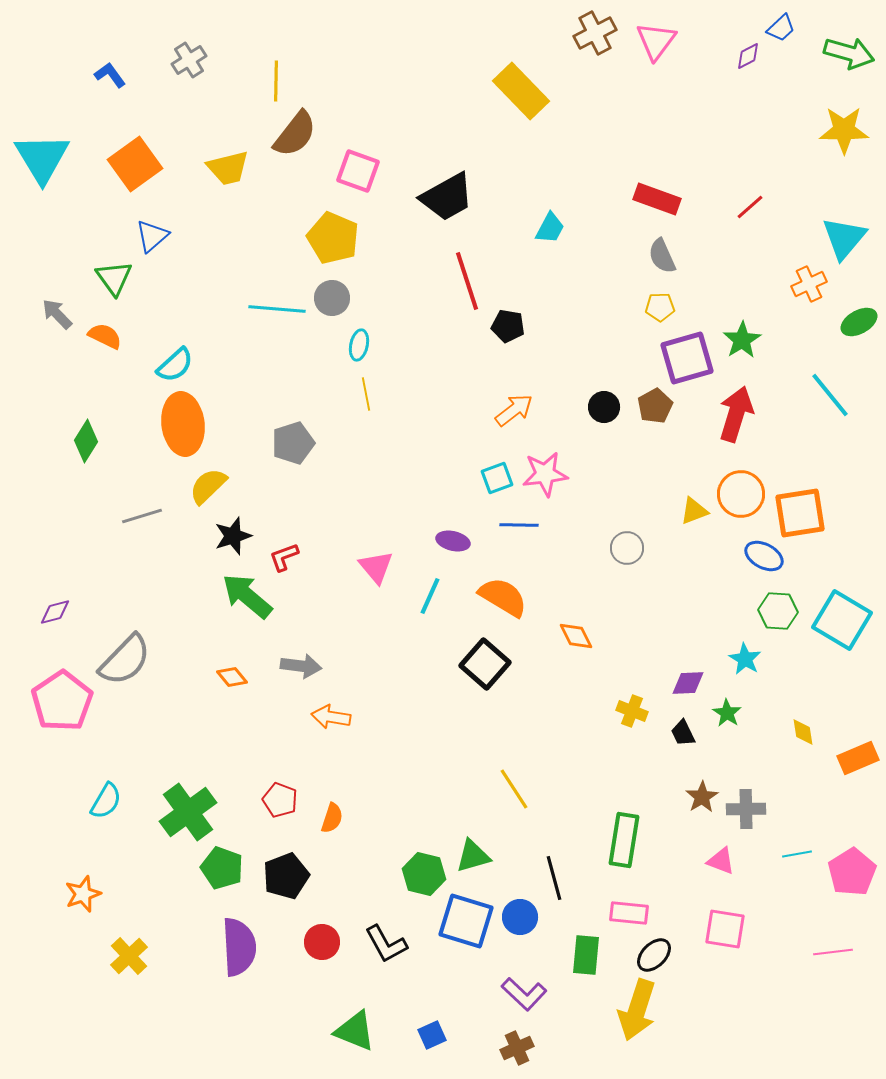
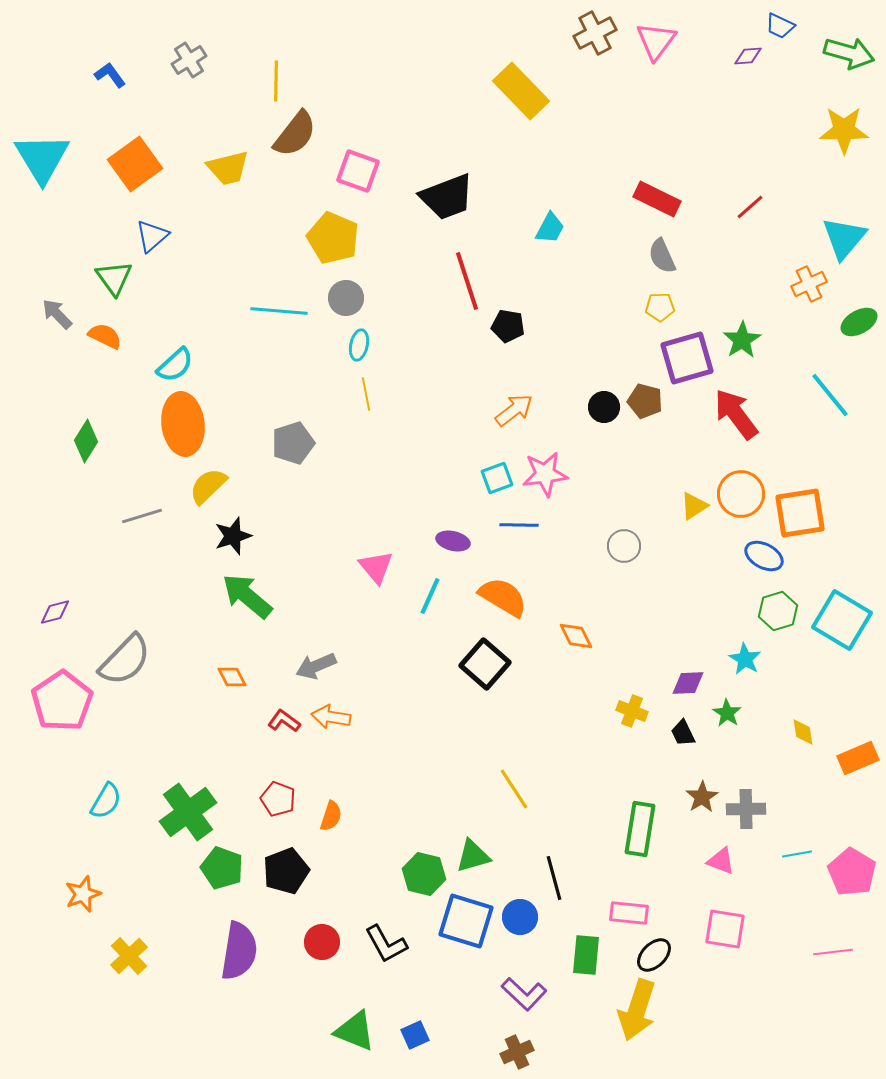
blue trapezoid at (781, 28): moved 1 px left, 2 px up; rotated 68 degrees clockwise
purple diamond at (748, 56): rotated 24 degrees clockwise
black trapezoid at (447, 197): rotated 8 degrees clockwise
red rectangle at (657, 199): rotated 6 degrees clockwise
gray circle at (332, 298): moved 14 px right
cyan line at (277, 309): moved 2 px right, 2 px down
brown pentagon at (655, 406): moved 10 px left, 5 px up; rotated 28 degrees counterclockwise
red arrow at (736, 414): rotated 54 degrees counterclockwise
yellow triangle at (694, 511): moved 5 px up; rotated 12 degrees counterclockwise
gray circle at (627, 548): moved 3 px left, 2 px up
red L-shape at (284, 557): moved 164 px down; rotated 56 degrees clockwise
green hexagon at (778, 611): rotated 21 degrees counterclockwise
gray arrow at (301, 666): moved 15 px right; rotated 150 degrees clockwise
orange diamond at (232, 677): rotated 12 degrees clockwise
red pentagon at (280, 800): moved 2 px left, 1 px up
orange semicircle at (332, 818): moved 1 px left, 2 px up
green rectangle at (624, 840): moved 16 px right, 11 px up
pink pentagon at (852, 872): rotated 9 degrees counterclockwise
black pentagon at (286, 876): moved 5 px up
purple semicircle at (239, 947): moved 4 px down; rotated 12 degrees clockwise
blue square at (432, 1035): moved 17 px left
brown cross at (517, 1048): moved 4 px down
